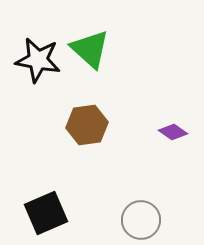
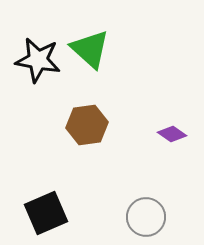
purple diamond: moved 1 px left, 2 px down
gray circle: moved 5 px right, 3 px up
